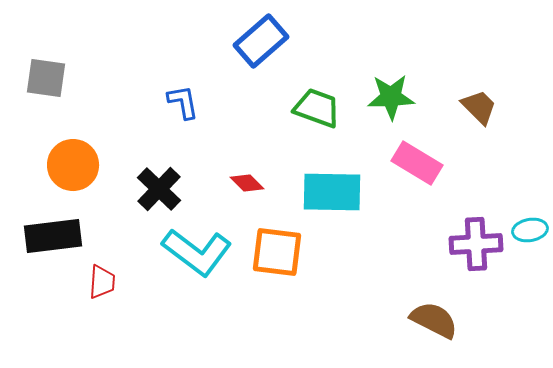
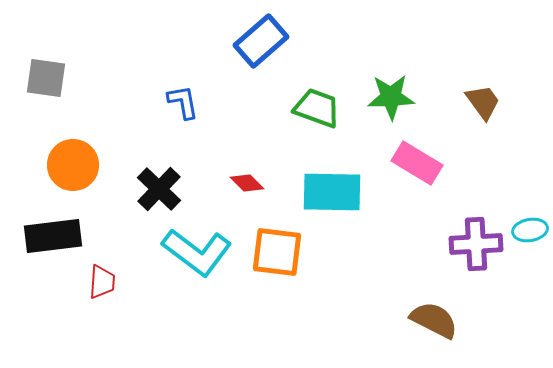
brown trapezoid: moved 4 px right, 5 px up; rotated 9 degrees clockwise
